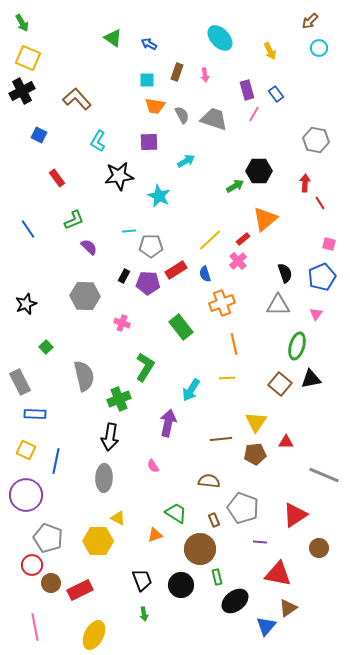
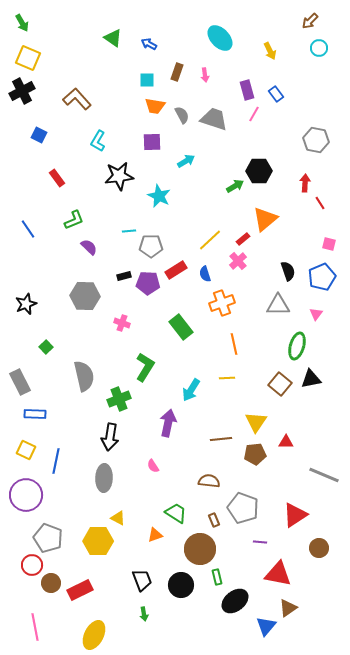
purple square at (149, 142): moved 3 px right
black semicircle at (285, 273): moved 3 px right, 2 px up
black rectangle at (124, 276): rotated 48 degrees clockwise
